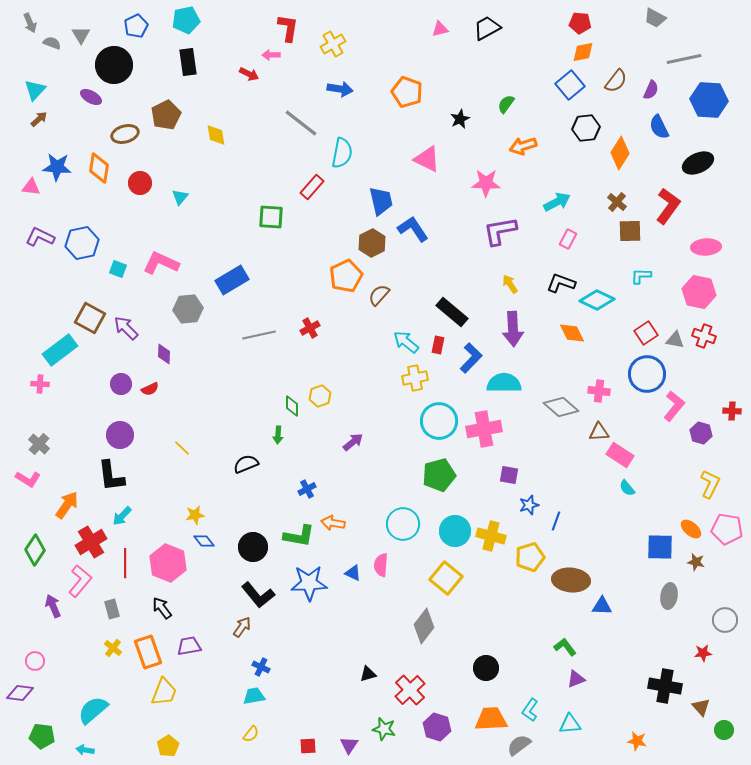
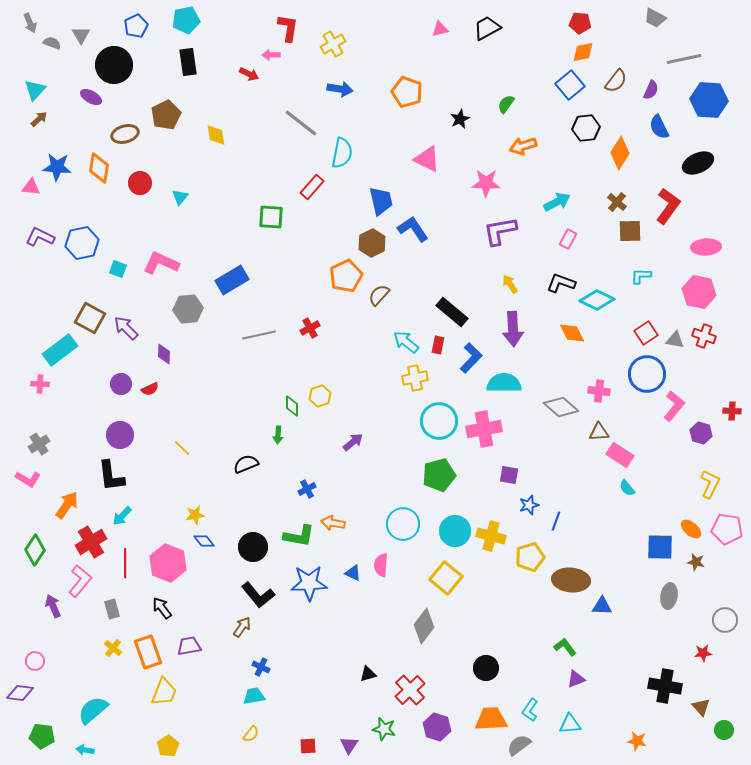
gray cross at (39, 444): rotated 15 degrees clockwise
